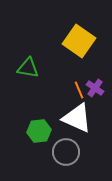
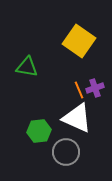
green triangle: moved 1 px left, 1 px up
purple cross: rotated 36 degrees clockwise
